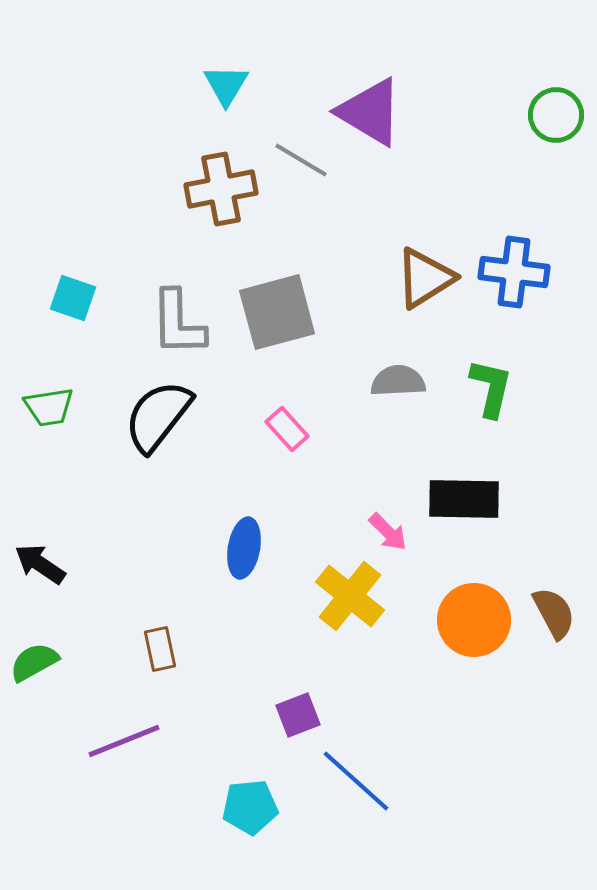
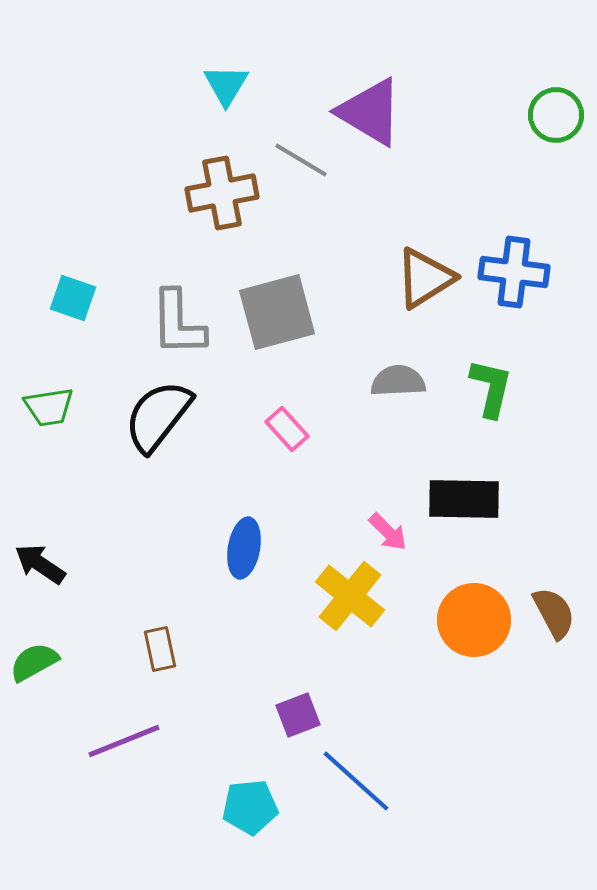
brown cross: moved 1 px right, 4 px down
